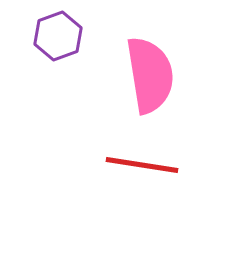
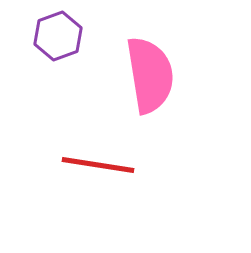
red line: moved 44 px left
